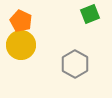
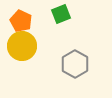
green square: moved 29 px left
yellow circle: moved 1 px right, 1 px down
